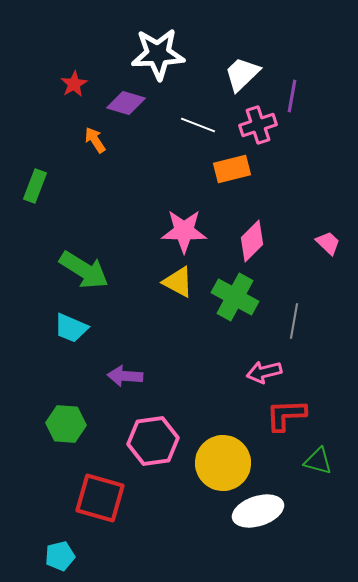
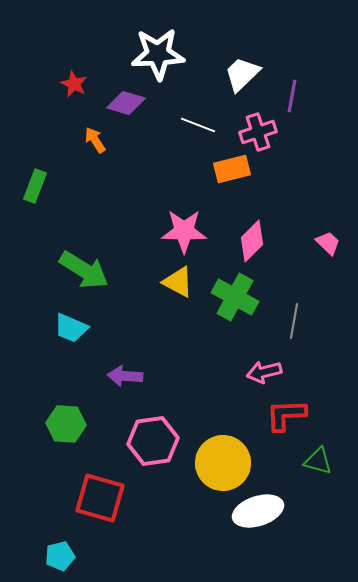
red star: rotated 16 degrees counterclockwise
pink cross: moved 7 px down
